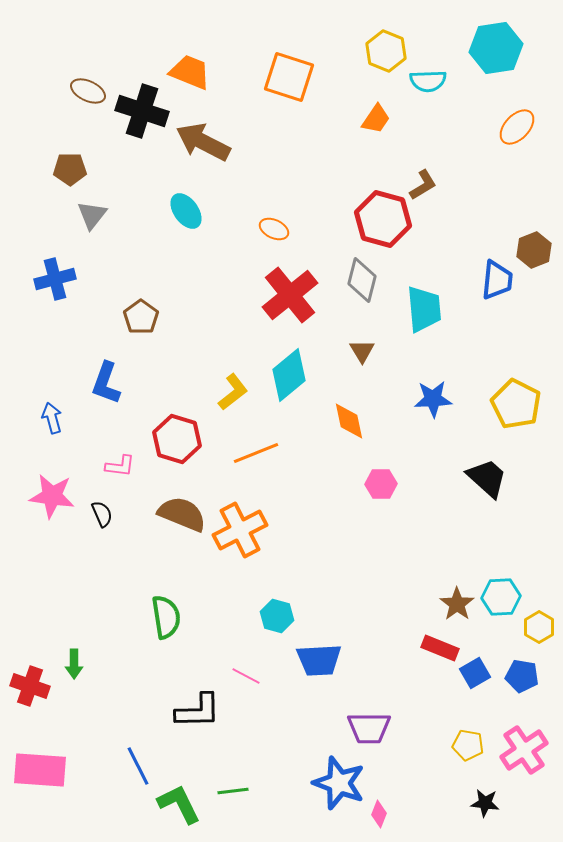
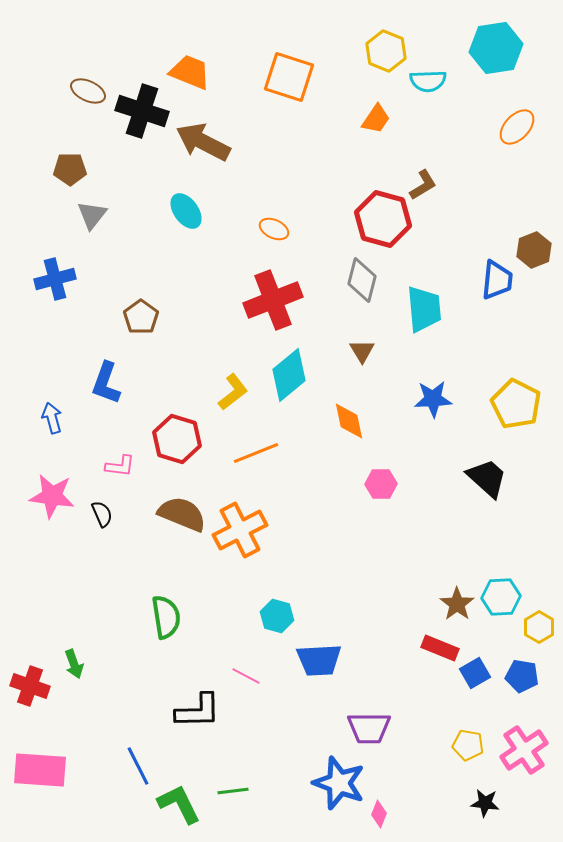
red cross at (290, 295): moved 17 px left, 5 px down; rotated 18 degrees clockwise
green arrow at (74, 664): rotated 20 degrees counterclockwise
